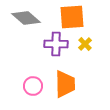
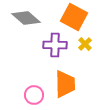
orange square: moved 2 px right; rotated 32 degrees clockwise
purple cross: moved 1 px left, 1 px down
pink circle: moved 1 px right, 9 px down
